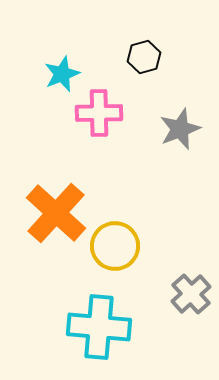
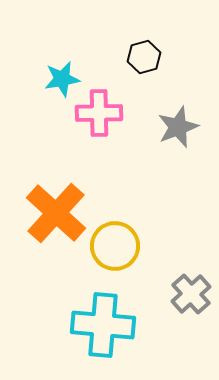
cyan star: moved 5 px down; rotated 12 degrees clockwise
gray star: moved 2 px left, 2 px up
cyan cross: moved 4 px right, 2 px up
